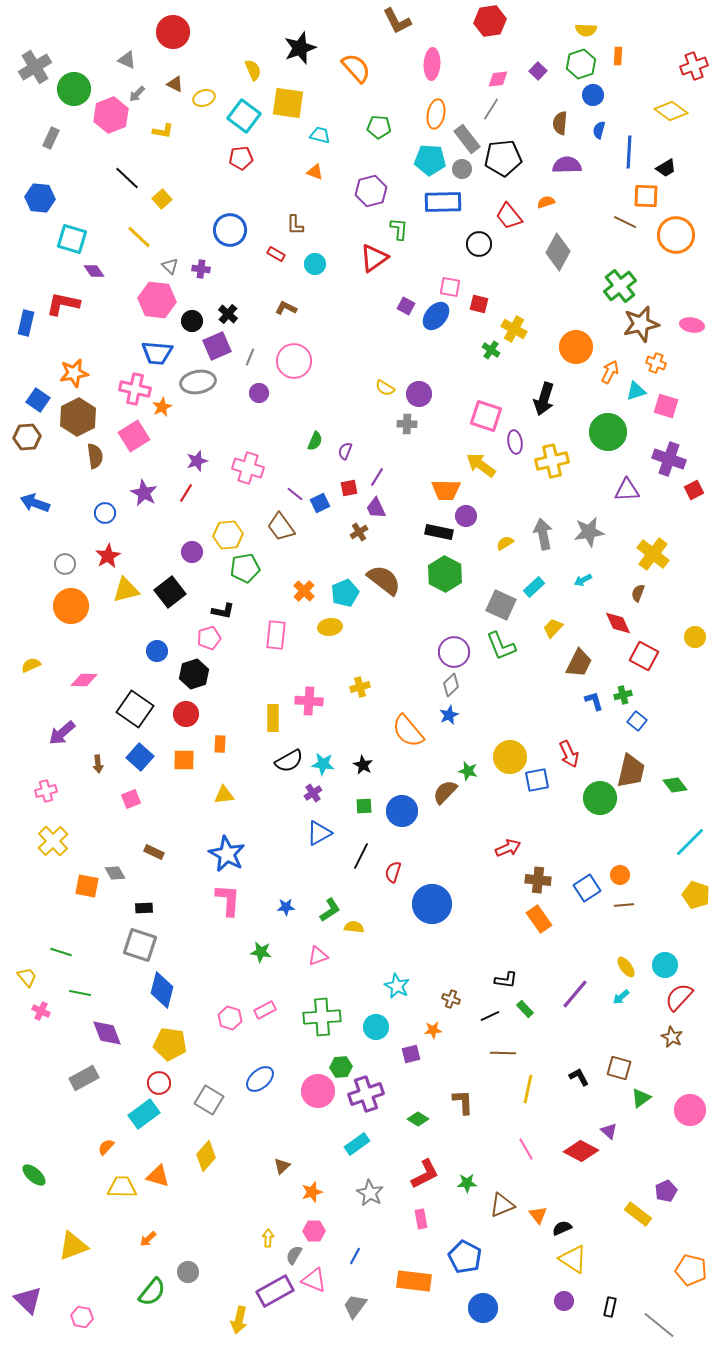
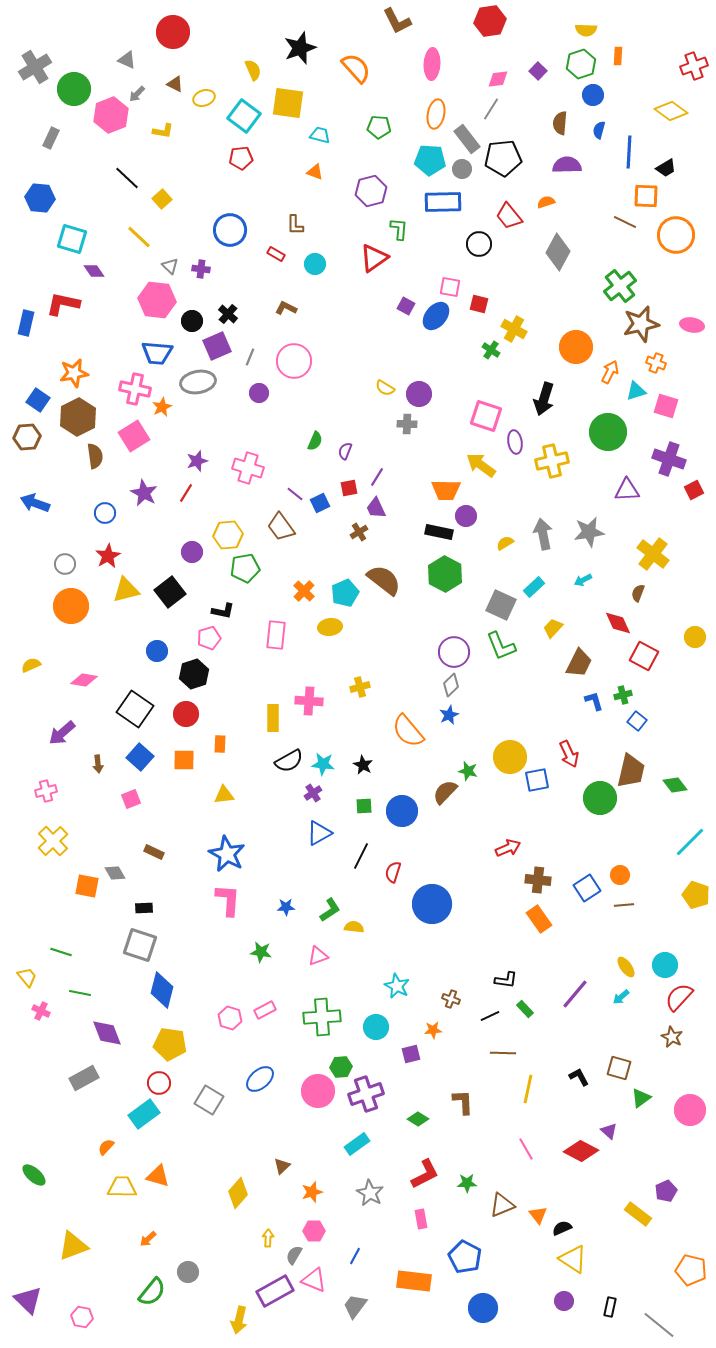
pink diamond at (84, 680): rotated 8 degrees clockwise
yellow diamond at (206, 1156): moved 32 px right, 37 px down
